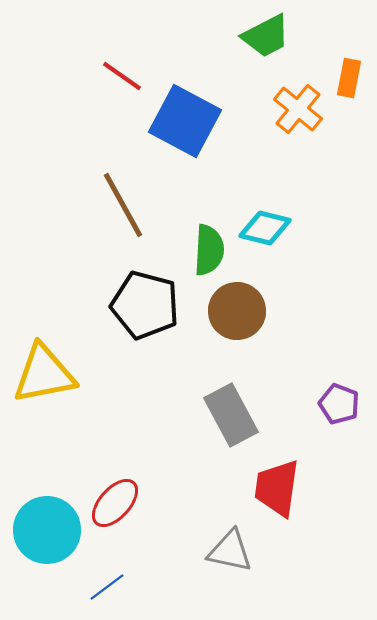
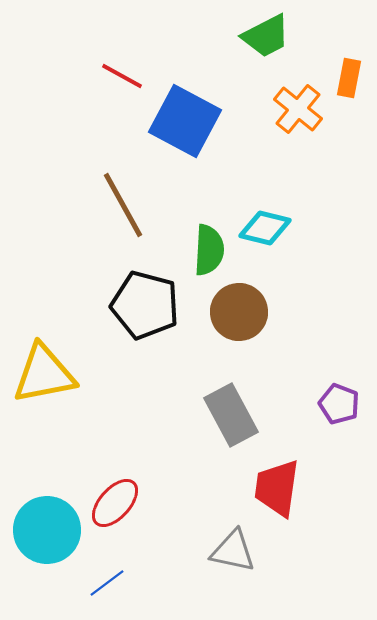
red line: rotated 6 degrees counterclockwise
brown circle: moved 2 px right, 1 px down
gray triangle: moved 3 px right
blue line: moved 4 px up
